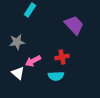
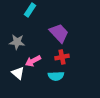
purple trapezoid: moved 15 px left, 8 px down
gray star: rotated 14 degrees clockwise
